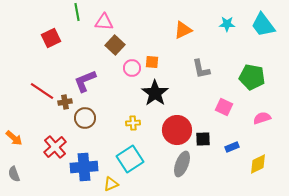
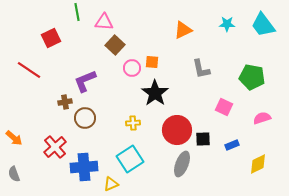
red line: moved 13 px left, 21 px up
blue rectangle: moved 2 px up
